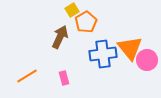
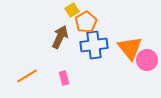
blue cross: moved 9 px left, 9 px up
